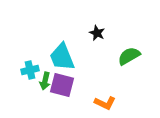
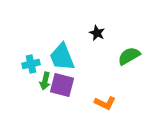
cyan cross: moved 1 px right, 6 px up
